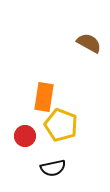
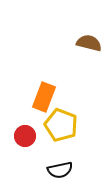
brown semicircle: rotated 15 degrees counterclockwise
orange rectangle: rotated 12 degrees clockwise
black semicircle: moved 7 px right, 2 px down
